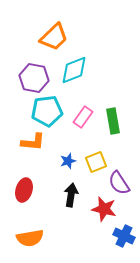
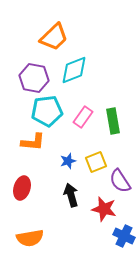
purple semicircle: moved 1 px right, 2 px up
red ellipse: moved 2 px left, 2 px up
black arrow: rotated 25 degrees counterclockwise
